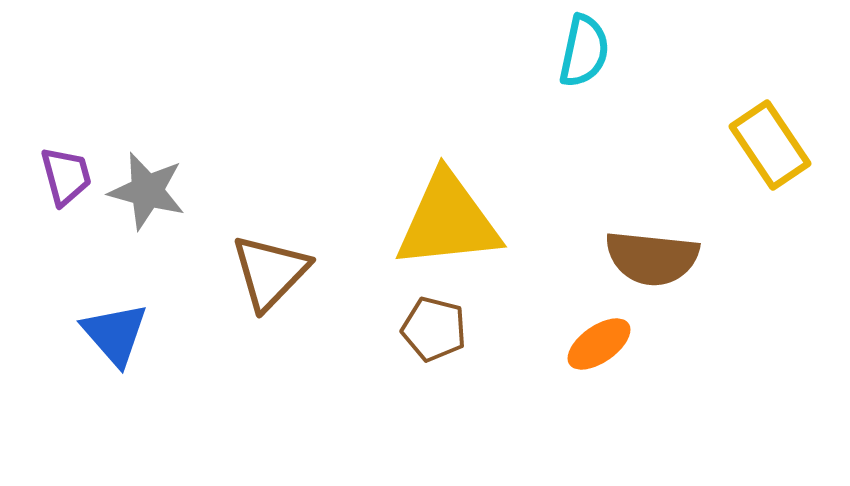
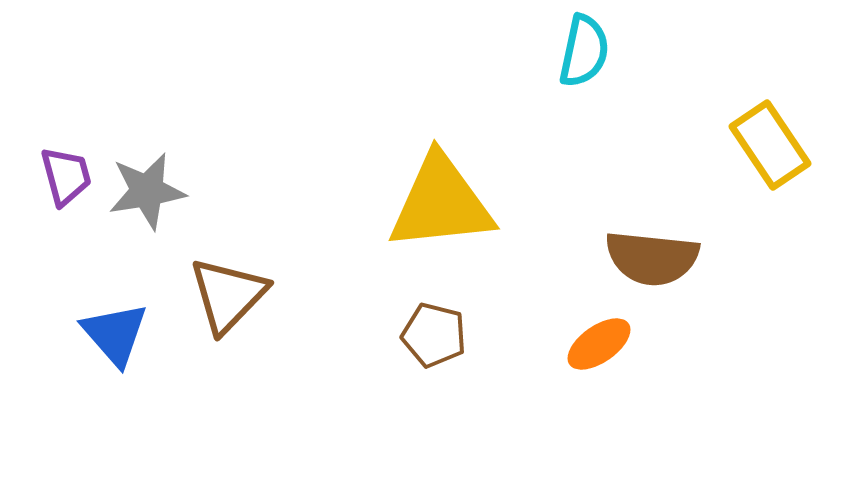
gray star: rotated 24 degrees counterclockwise
yellow triangle: moved 7 px left, 18 px up
brown triangle: moved 42 px left, 23 px down
brown pentagon: moved 6 px down
